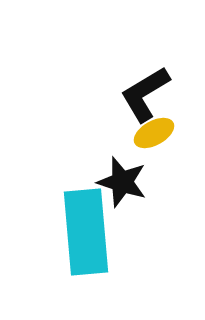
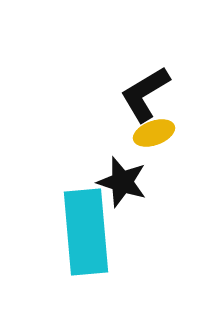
yellow ellipse: rotated 9 degrees clockwise
